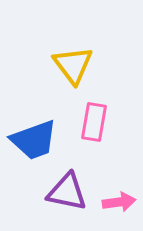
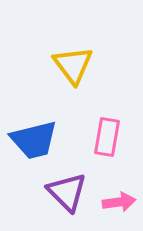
pink rectangle: moved 13 px right, 15 px down
blue trapezoid: rotated 6 degrees clockwise
purple triangle: rotated 33 degrees clockwise
